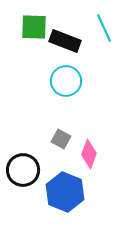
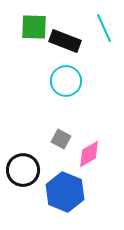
pink diamond: rotated 40 degrees clockwise
